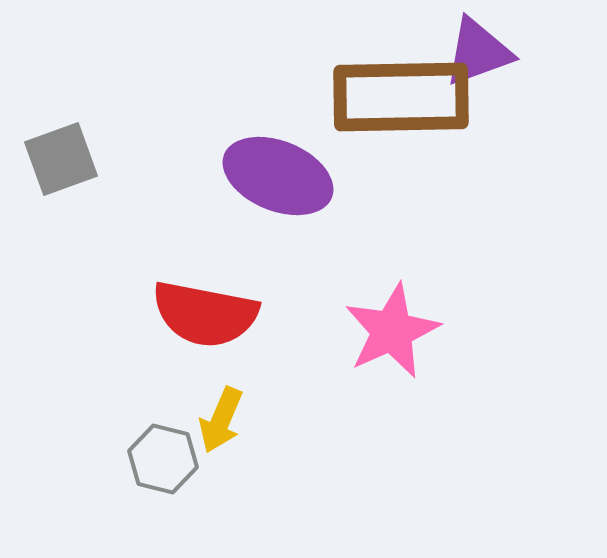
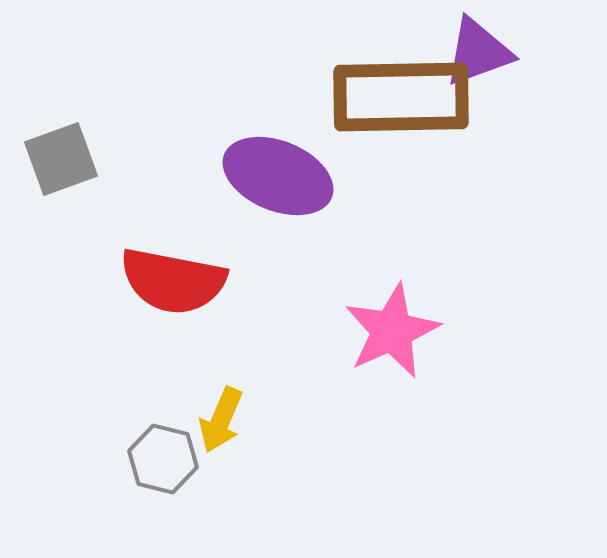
red semicircle: moved 32 px left, 33 px up
